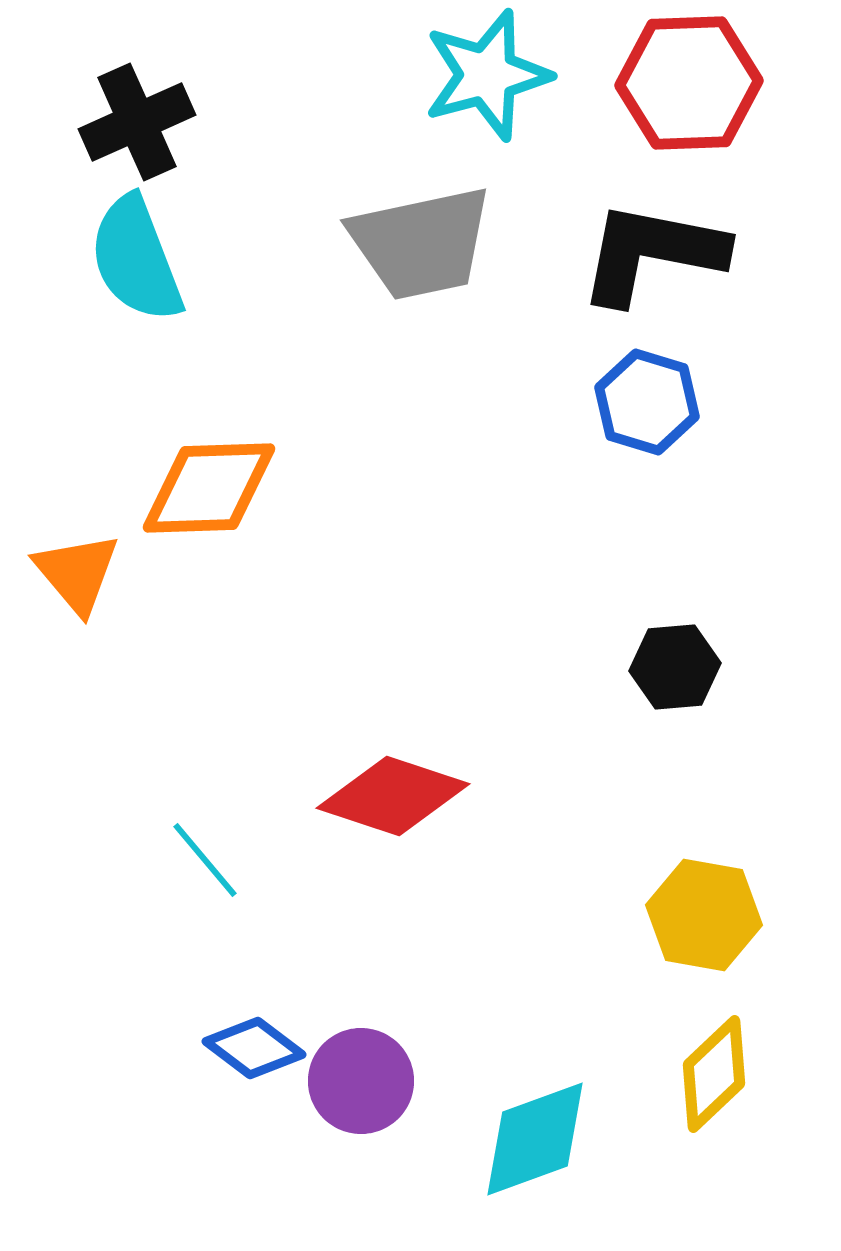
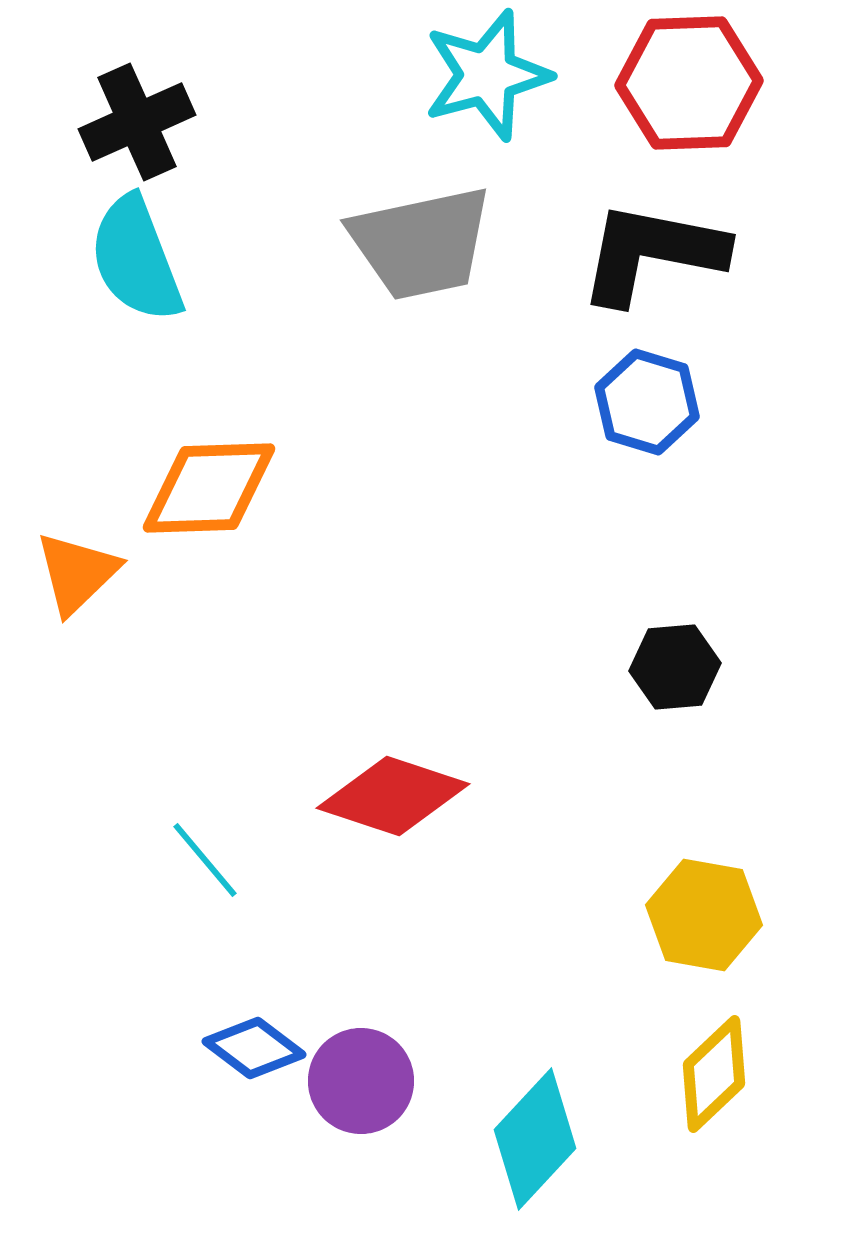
orange triangle: rotated 26 degrees clockwise
cyan diamond: rotated 27 degrees counterclockwise
